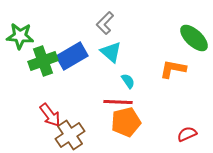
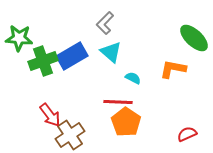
green star: moved 1 px left, 2 px down
cyan semicircle: moved 5 px right, 3 px up; rotated 28 degrees counterclockwise
orange pentagon: rotated 24 degrees counterclockwise
